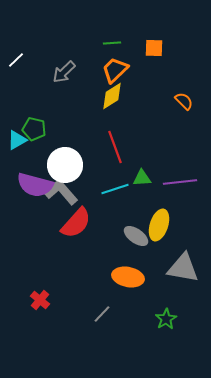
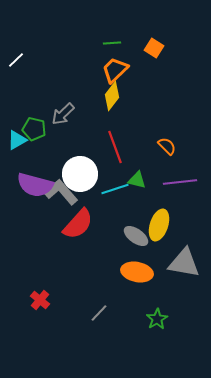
orange square: rotated 30 degrees clockwise
gray arrow: moved 1 px left, 42 px down
yellow diamond: rotated 20 degrees counterclockwise
orange semicircle: moved 17 px left, 45 px down
white circle: moved 15 px right, 9 px down
green triangle: moved 5 px left, 2 px down; rotated 18 degrees clockwise
red semicircle: moved 2 px right, 1 px down
gray triangle: moved 1 px right, 5 px up
orange ellipse: moved 9 px right, 5 px up
gray line: moved 3 px left, 1 px up
green star: moved 9 px left
